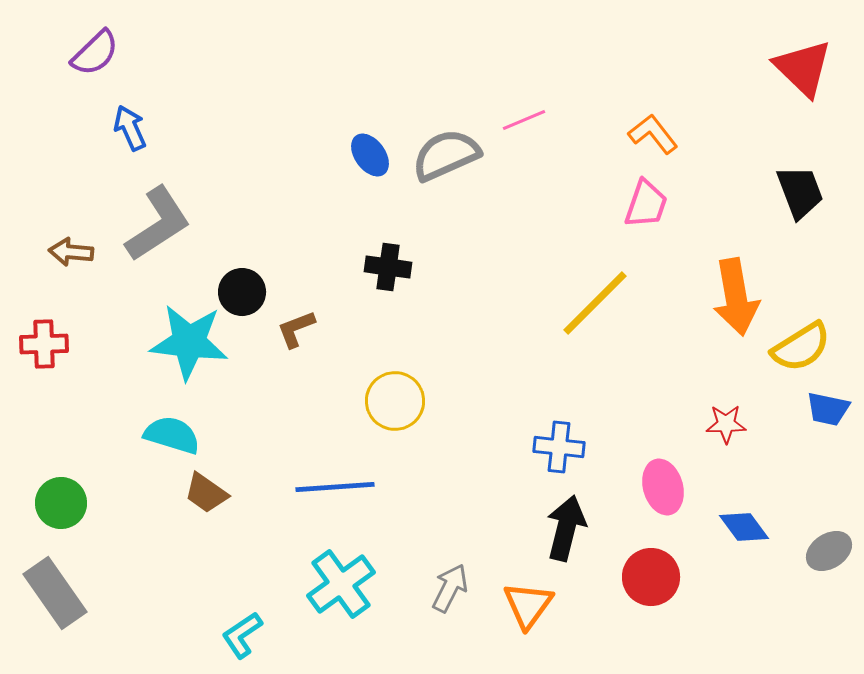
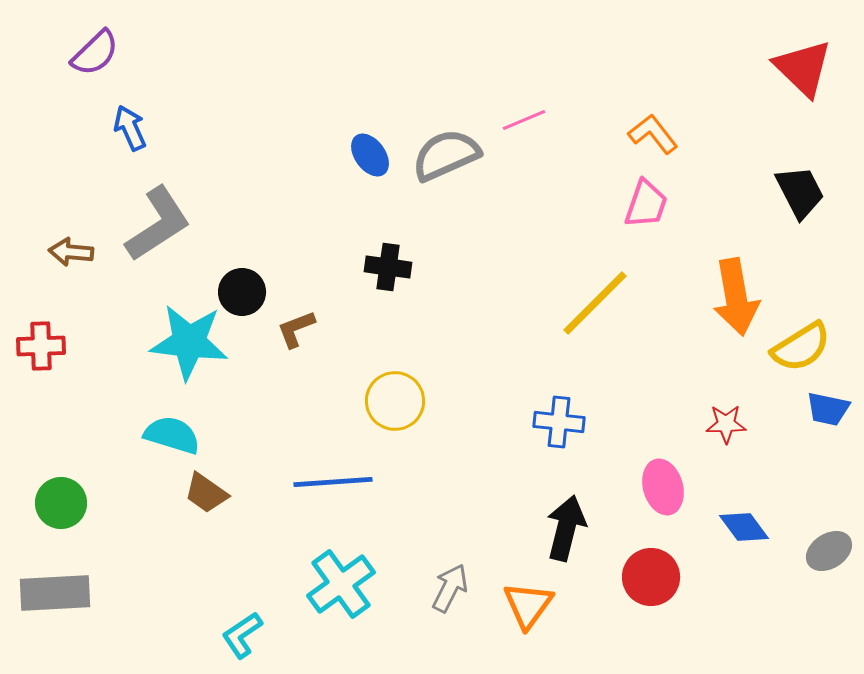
black trapezoid: rotated 6 degrees counterclockwise
red cross: moved 3 px left, 2 px down
blue cross: moved 25 px up
blue line: moved 2 px left, 5 px up
gray rectangle: rotated 58 degrees counterclockwise
